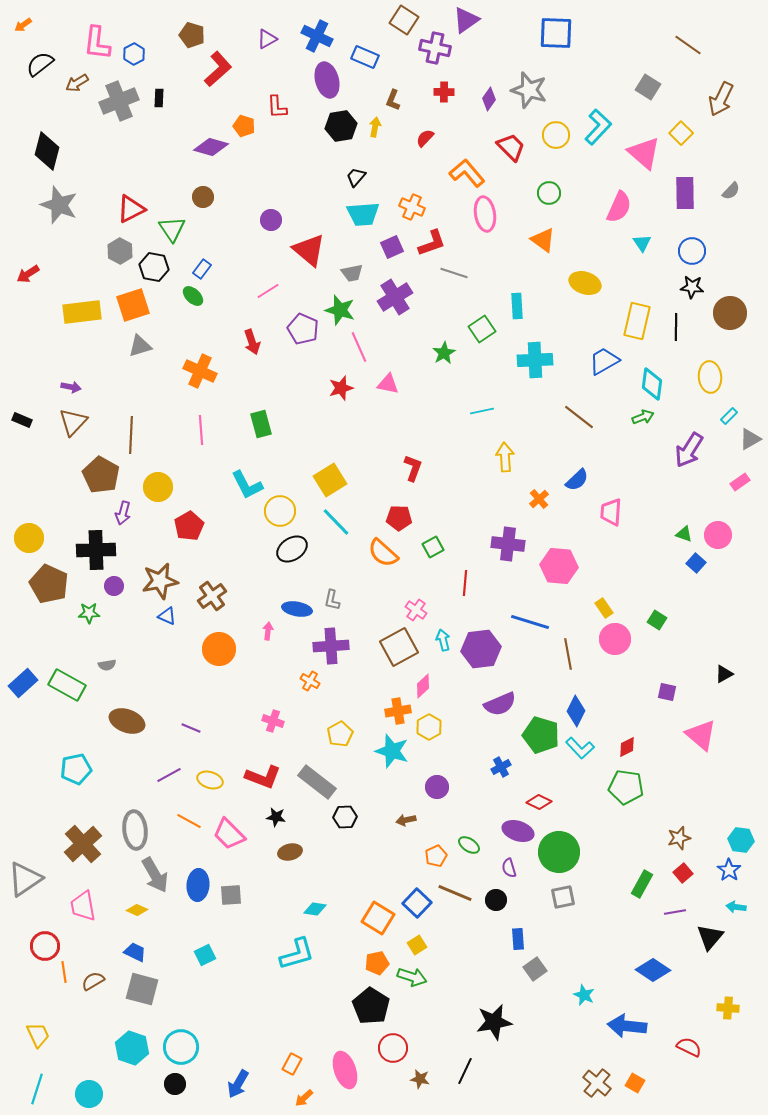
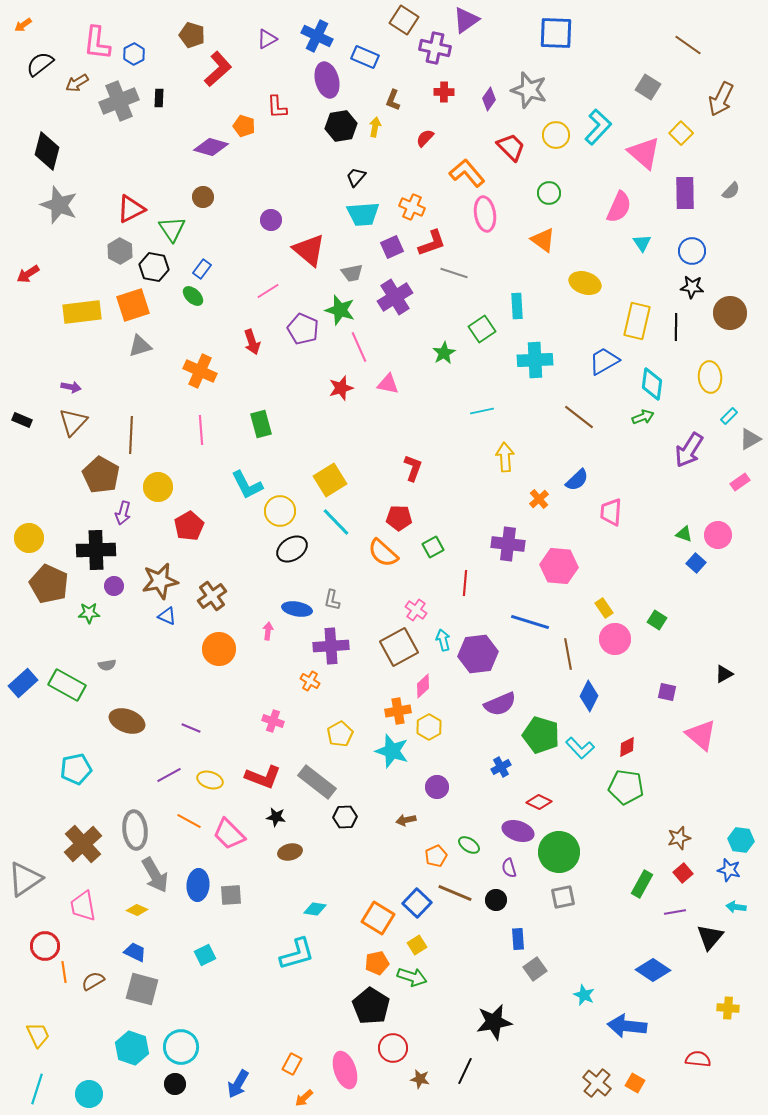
purple hexagon at (481, 649): moved 3 px left, 5 px down
blue diamond at (576, 711): moved 13 px right, 15 px up
blue star at (729, 870): rotated 20 degrees counterclockwise
red semicircle at (689, 1047): moved 9 px right, 12 px down; rotated 20 degrees counterclockwise
